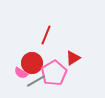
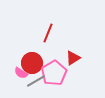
red line: moved 2 px right, 2 px up
